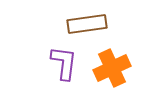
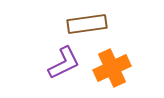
purple L-shape: rotated 57 degrees clockwise
